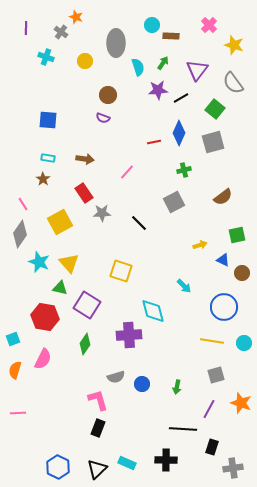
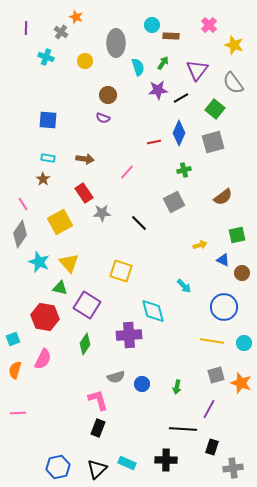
orange star at (241, 403): moved 20 px up
blue hexagon at (58, 467): rotated 20 degrees clockwise
